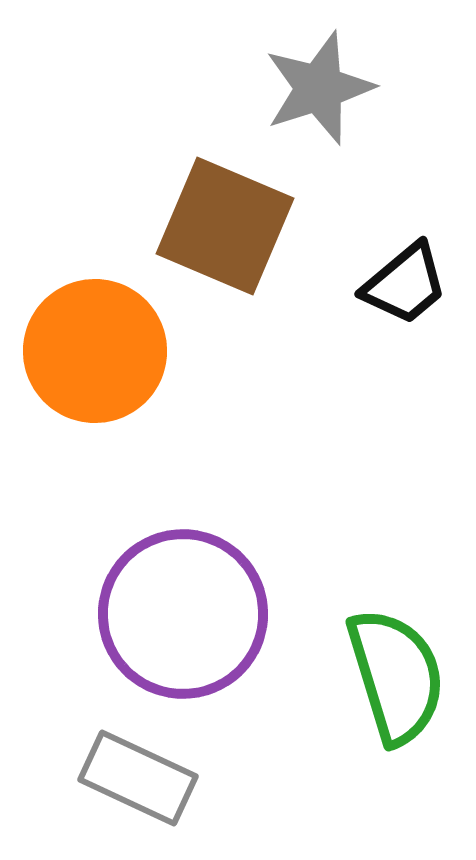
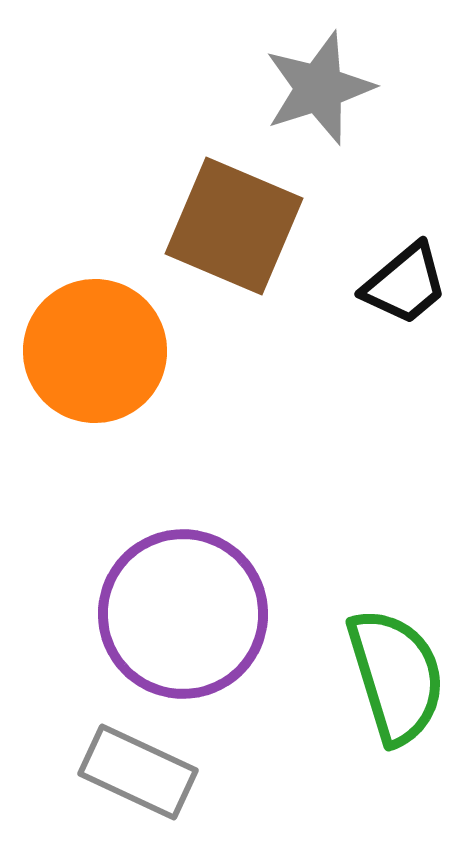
brown square: moved 9 px right
gray rectangle: moved 6 px up
